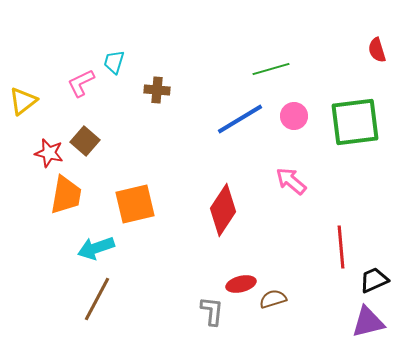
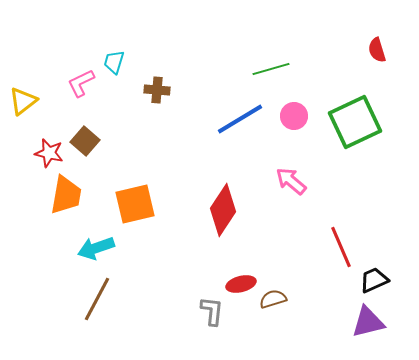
green square: rotated 18 degrees counterclockwise
red line: rotated 18 degrees counterclockwise
